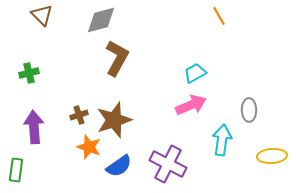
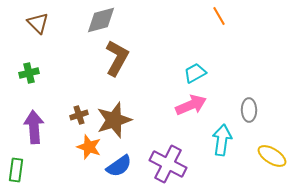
brown triangle: moved 4 px left, 8 px down
yellow ellipse: rotated 36 degrees clockwise
